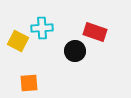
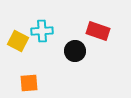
cyan cross: moved 3 px down
red rectangle: moved 3 px right, 1 px up
